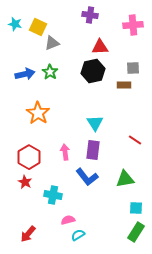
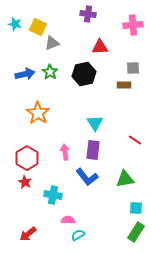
purple cross: moved 2 px left, 1 px up
black hexagon: moved 9 px left, 3 px down
red hexagon: moved 2 px left, 1 px down
pink semicircle: rotated 16 degrees clockwise
red arrow: rotated 12 degrees clockwise
